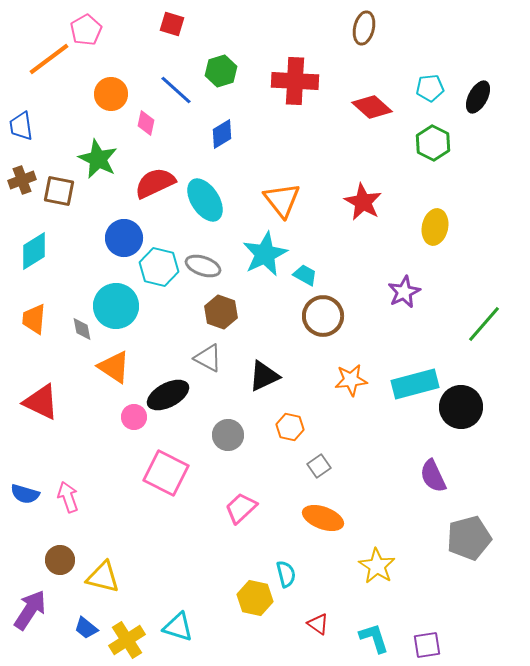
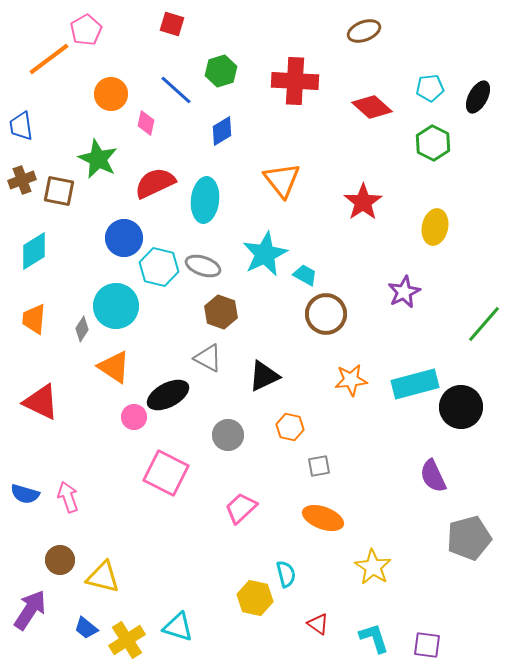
brown ellipse at (364, 28): moved 3 px down; rotated 56 degrees clockwise
blue diamond at (222, 134): moved 3 px up
cyan ellipse at (205, 200): rotated 39 degrees clockwise
orange triangle at (282, 200): moved 20 px up
red star at (363, 202): rotated 9 degrees clockwise
brown circle at (323, 316): moved 3 px right, 2 px up
gray diamond at (82, 329): rotated 45 degrees clockwise
gray square at (319, 466): rotated 25 degrees clockwise
yellow star at (377, 566): moved 4 px left, 1 px down
purple square at (427, 645): rotated 16 degrees clockwise
